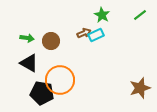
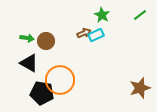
brown circle: moved 5 px left
